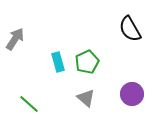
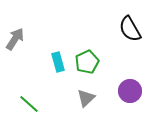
purple circle: moved 2 px left, 3 px up
gray triangle: rotated 36 degrees clockwise
